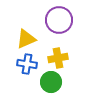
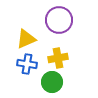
green circle: moved 1 px right
